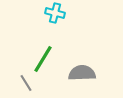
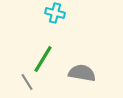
gray semicircle: rotated 12 degrees clockwise
gray line: moved 1 px right, 1 px up
